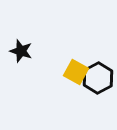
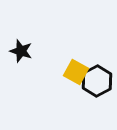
black hexagon: moved 1 px left, 3 px down
